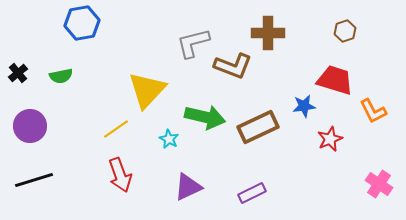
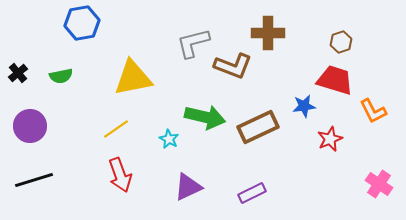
brown hexagon: moved 4 px left, 11 px down
yellow triangle: moved 14 px left, 12 px up; rotated 36 degrees clockwise
